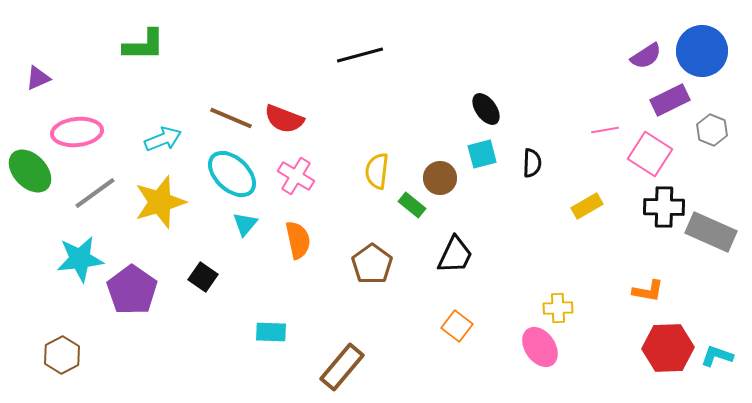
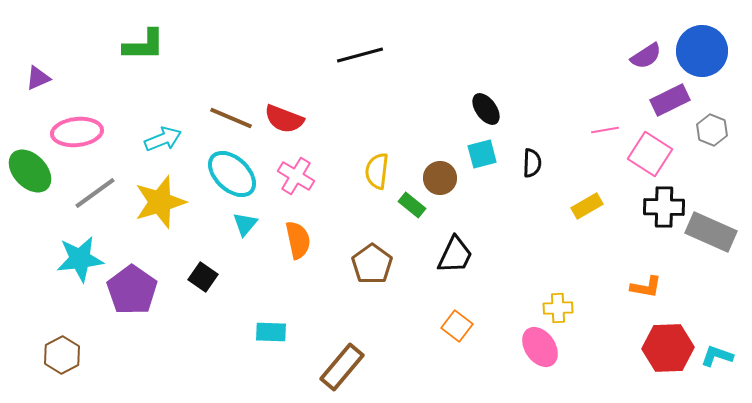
orange L-shape at (648, 291): moved 2 px left, 4 px up
